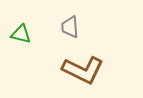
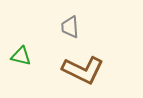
green triangle: moved 22 px down
